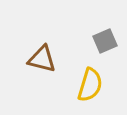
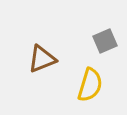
brown triangle: rotated 36 degrees counterclockwise
